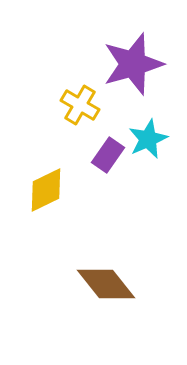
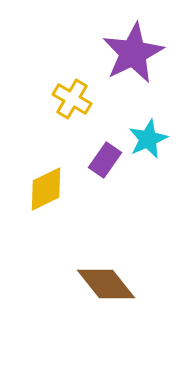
purple star: moved 11 px up; rotated 10 degrees counterclockwise
yellow cross: moved 8 px left, 6 px up
purple rectangle: moved 3 px left, 5 px down
yellow diamond: moved 1 px up
